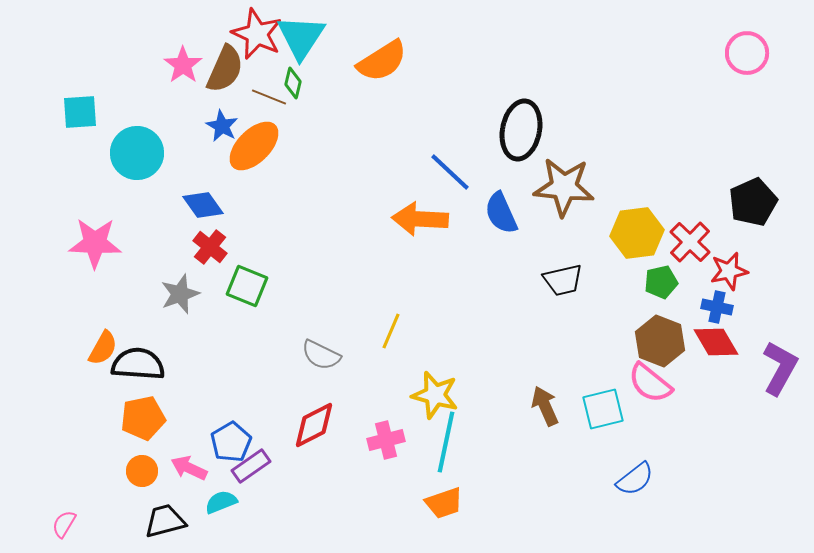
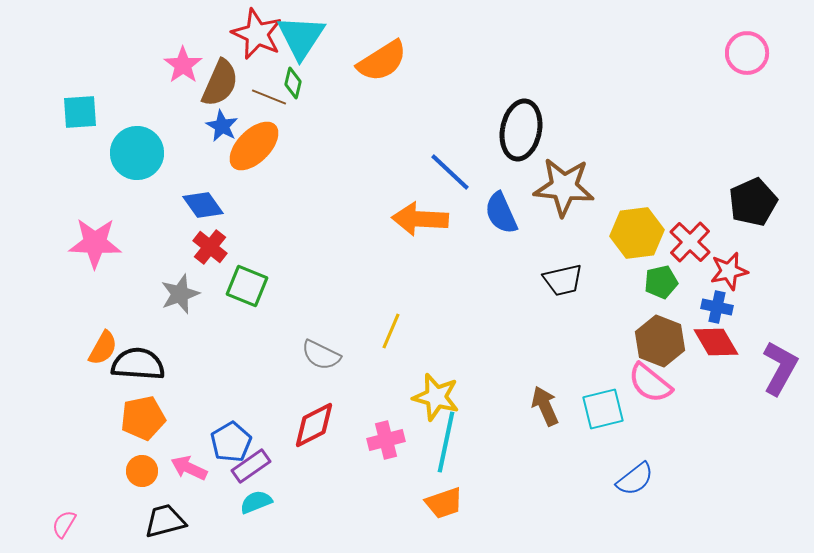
brown semicircle at (225, 69): moved 5 px left, 14 px down
yellow star at (435, 395): moved 1 px right, 2 px down
cyan semicircle at (221, 502): moved 35 px right
